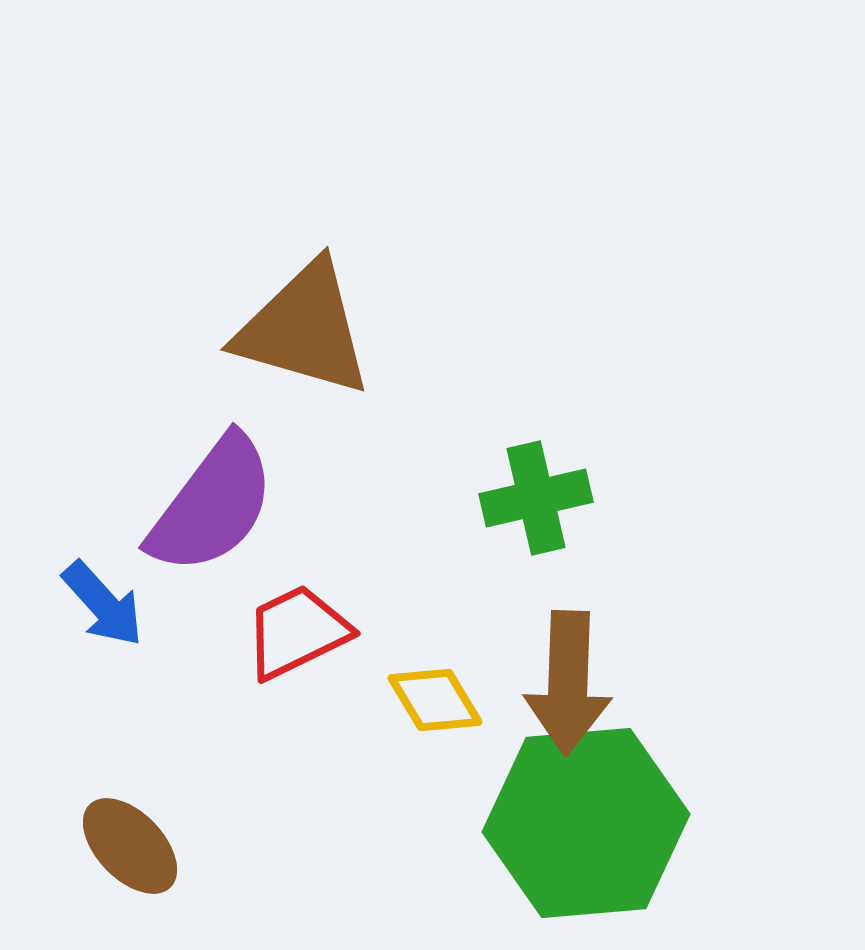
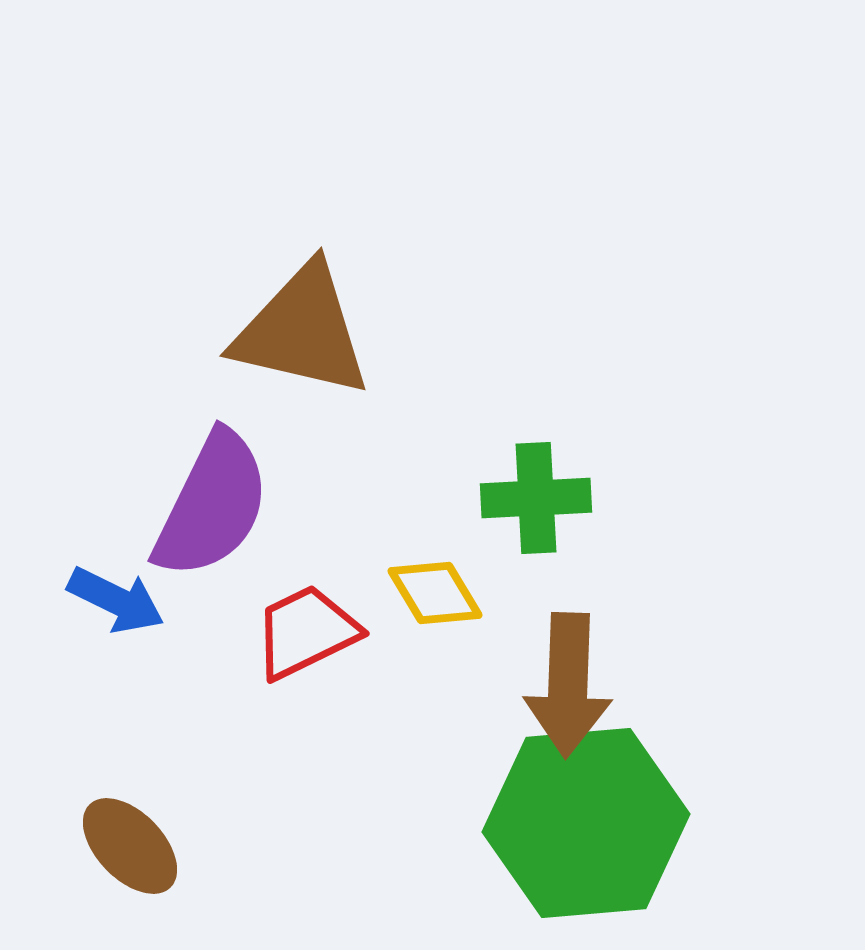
brown triangle: moved 2 px left, 2 px down; rotated 3 degrees counterclockwise
green cross: rotated 10 degrees clockwise
purple semicircle: rotated 11 degrees counterclockwise
blue arrow: moved 13 px right, 4 px up; rotated 22 degrees counterclockwise
red trapezoid: moved 9 px right
brown arrow: moved 2 px down
yellow diamond: moved 107 px up
